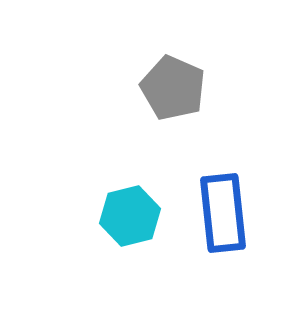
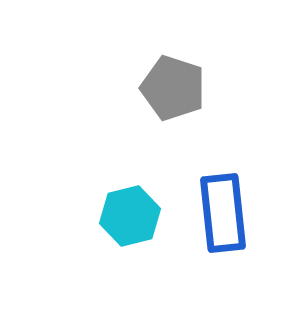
gray pentagon: rotated 6 degrees counterclockwise
